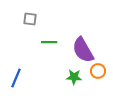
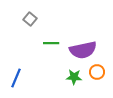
gray square: rotated 32 degrees clockwise
green line: moved 2 px right, 1 px down
purple semicircle: rotated 72 degrees counterclockwise
orange circle: moved 1 px left, 1 px down
